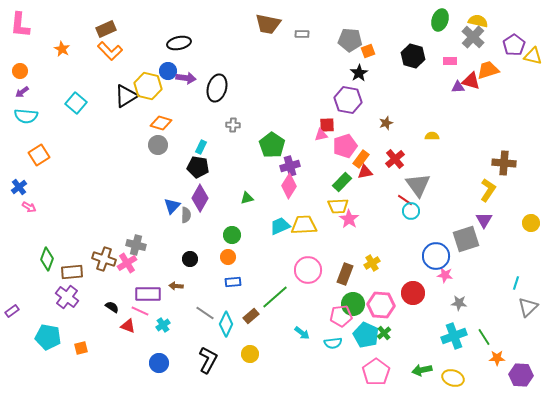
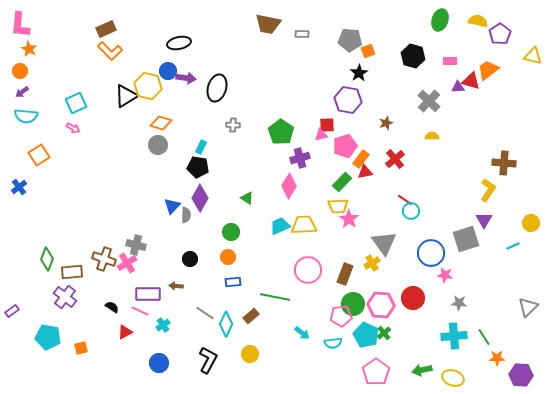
gray cross at (473, 37): moved 44 px left, 64 px down
purple pentagon at (514, 45): moved 14 px left, 11 px up
orange star at (62, 49): moved 33 px left
orange trapezoid at (488, 70): rotated 20 degrees counterclockwise
cyan square at (76, 103): rotated 25 degrees clockwise
green pentagon at (272, 145): moved 9 px right, 13 px up
purple cross at (290, 166): moved 10 px right, 8 px up
gray triangle at (418, 185): moved 34 px left, 58 px down
green triangle at (247, 198): rotated 48 degrees clockwise
pink arrow at (29, 207): moved 44 px right, 79 px up
green circle at (232, 235): moved 1 px left, 3 px up
blue circle at (436, 256): moved 5 px left, 3 px up
cyan line at (516, 283): moved 3 px left, 37 px up; rotated 48 degrees clockwise
red circle at (413, 293): moved 5 px down
purple cross at (67, 297): moved 2 px left
green line at (275, 297): rotated 52 degrees clockwise
red triangle at (128, 326): moved 3 px left, 6 px down; rotated 49 degrees counterclockwise
cyan cross at (454, 336): rotated 15 degrees clockwise
